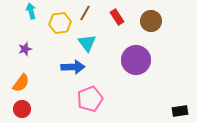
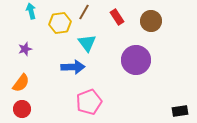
brown line: moved 1 px left, 1 px up
pink pentagon: moved 1 px left, 3 px down
